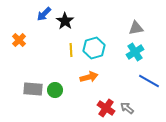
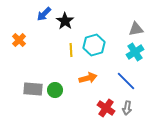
gray triangle: moved 1 px down
cyan hexagon: moved 3 px up
orange arrow: moved 1 px left, 1 px down
blue line: moved 23 px left; rotated 15 degrees clockwise
gray arrow: rotated 120 degrees counterclockwise
